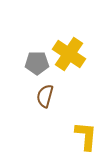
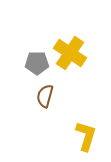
yellow cross: moved 1 px right, 1 px up
yellow L-shape: rotated 12 degrees clockwise
